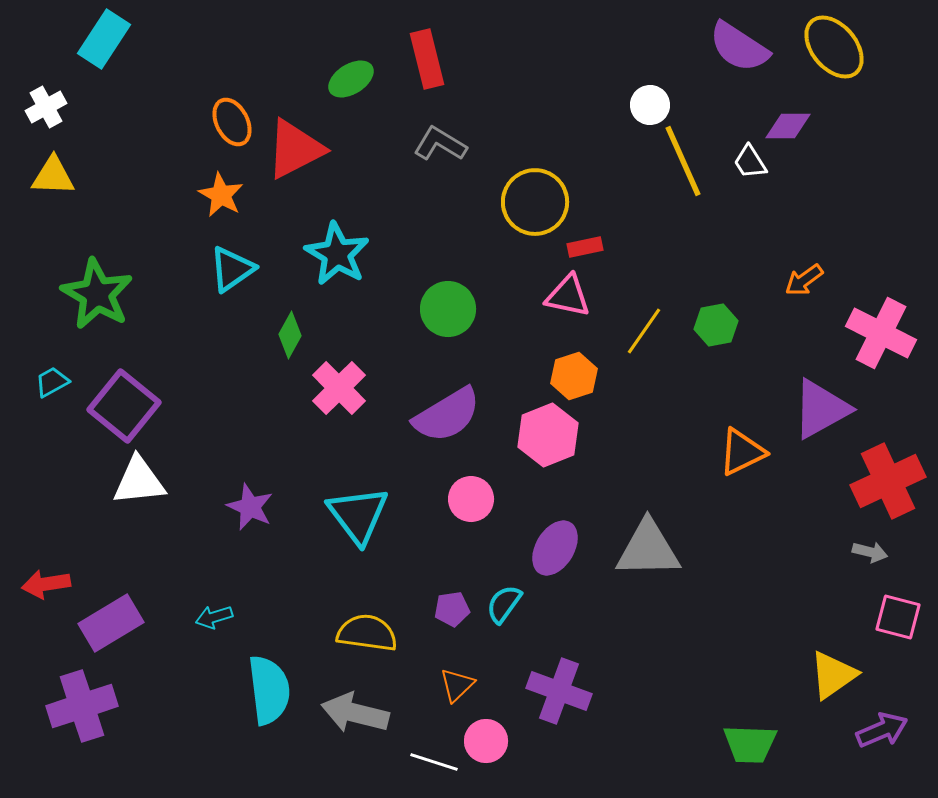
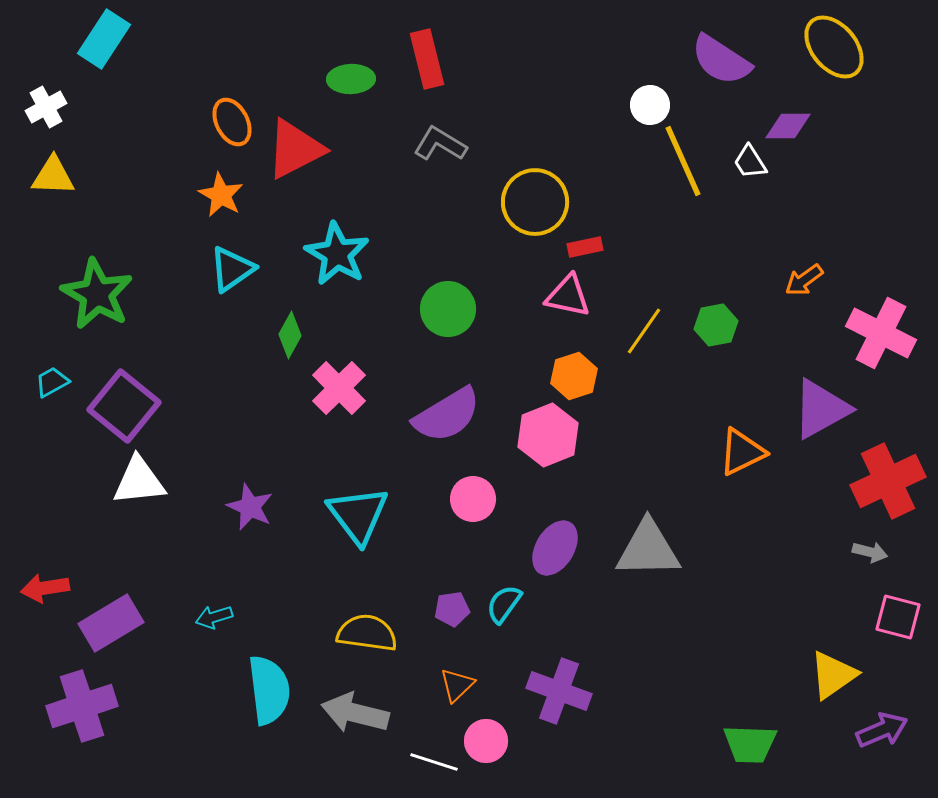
purple semicircle at (739, 47): moved 18 px left, 13 px down
green ellipse at (351, 79): rotated 30 degrees clockwise
pink circle at (471, 499): moved 2 px right
red arrow at (46, 584): moved 1 px left, 4 px down
